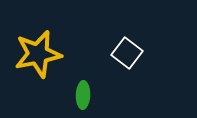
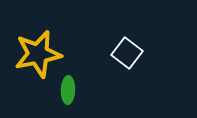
green ellipse: moved 15 px left, 5 px up
